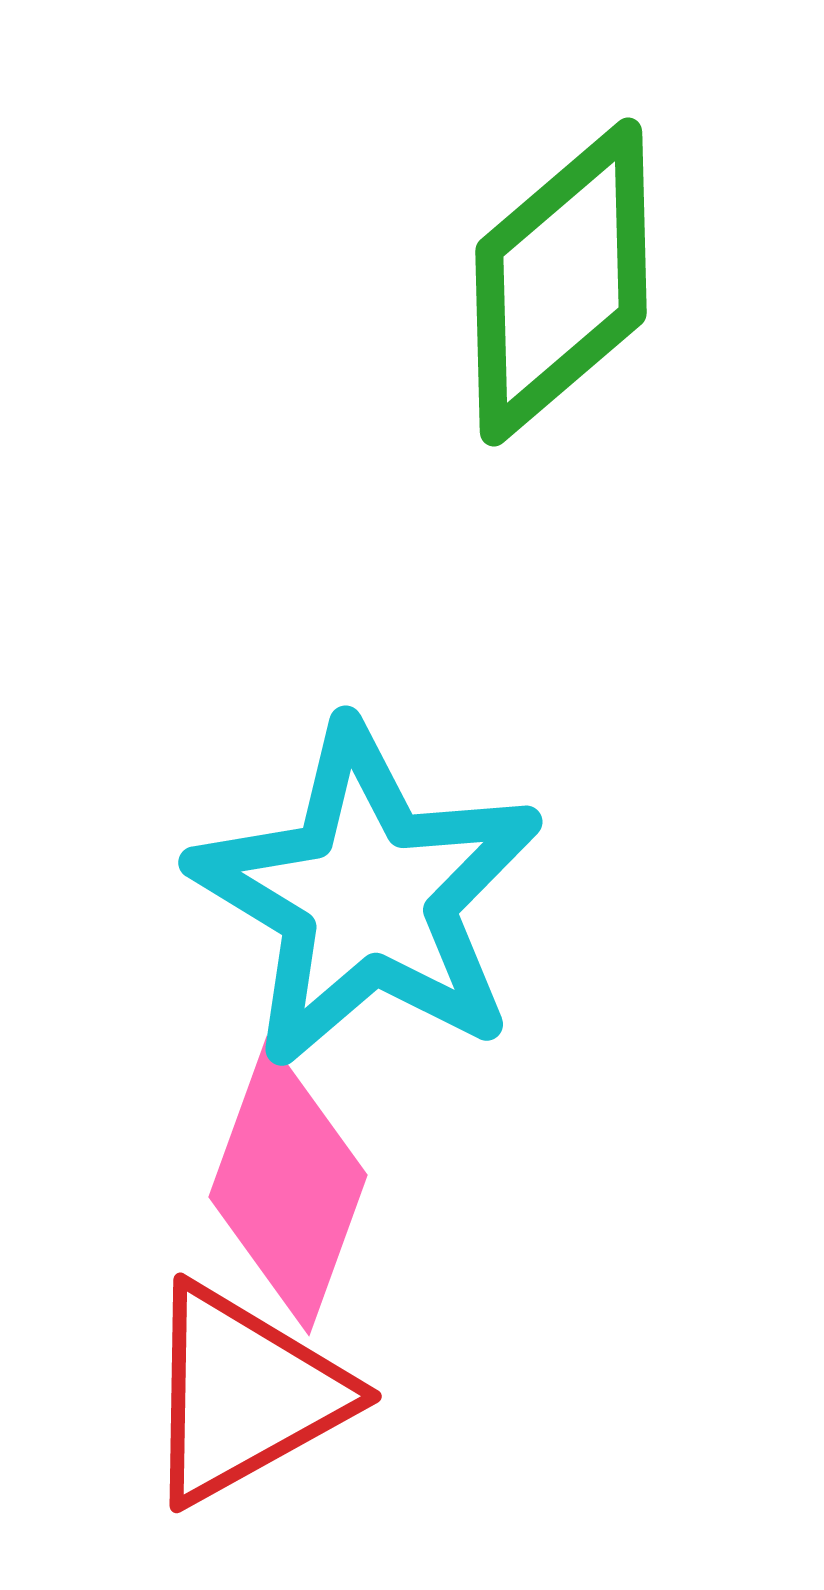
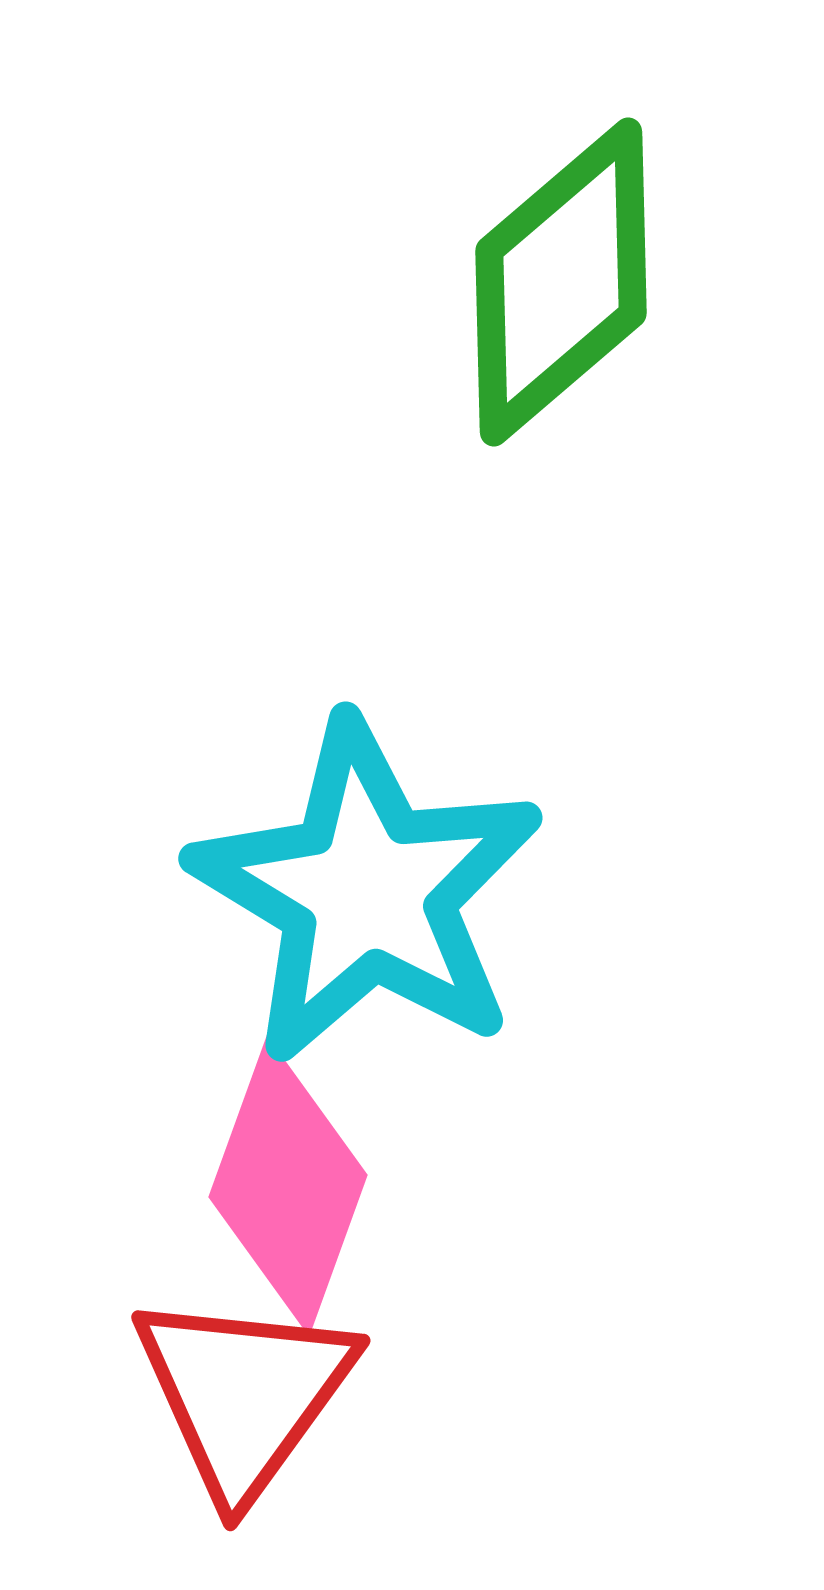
cyan star: moved 4 px up
red triangle: rotated 25 degrees counterclockwise
